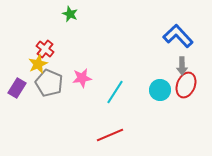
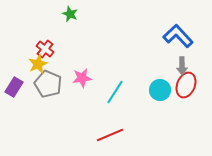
gray pentagon: moved 1 px left, 1 px down
purple rectangle: moved 3 px left, 1 px up
